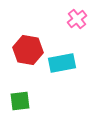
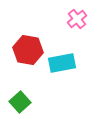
green square: moved 1 px down; rotated 35 degrees counterclockwise
